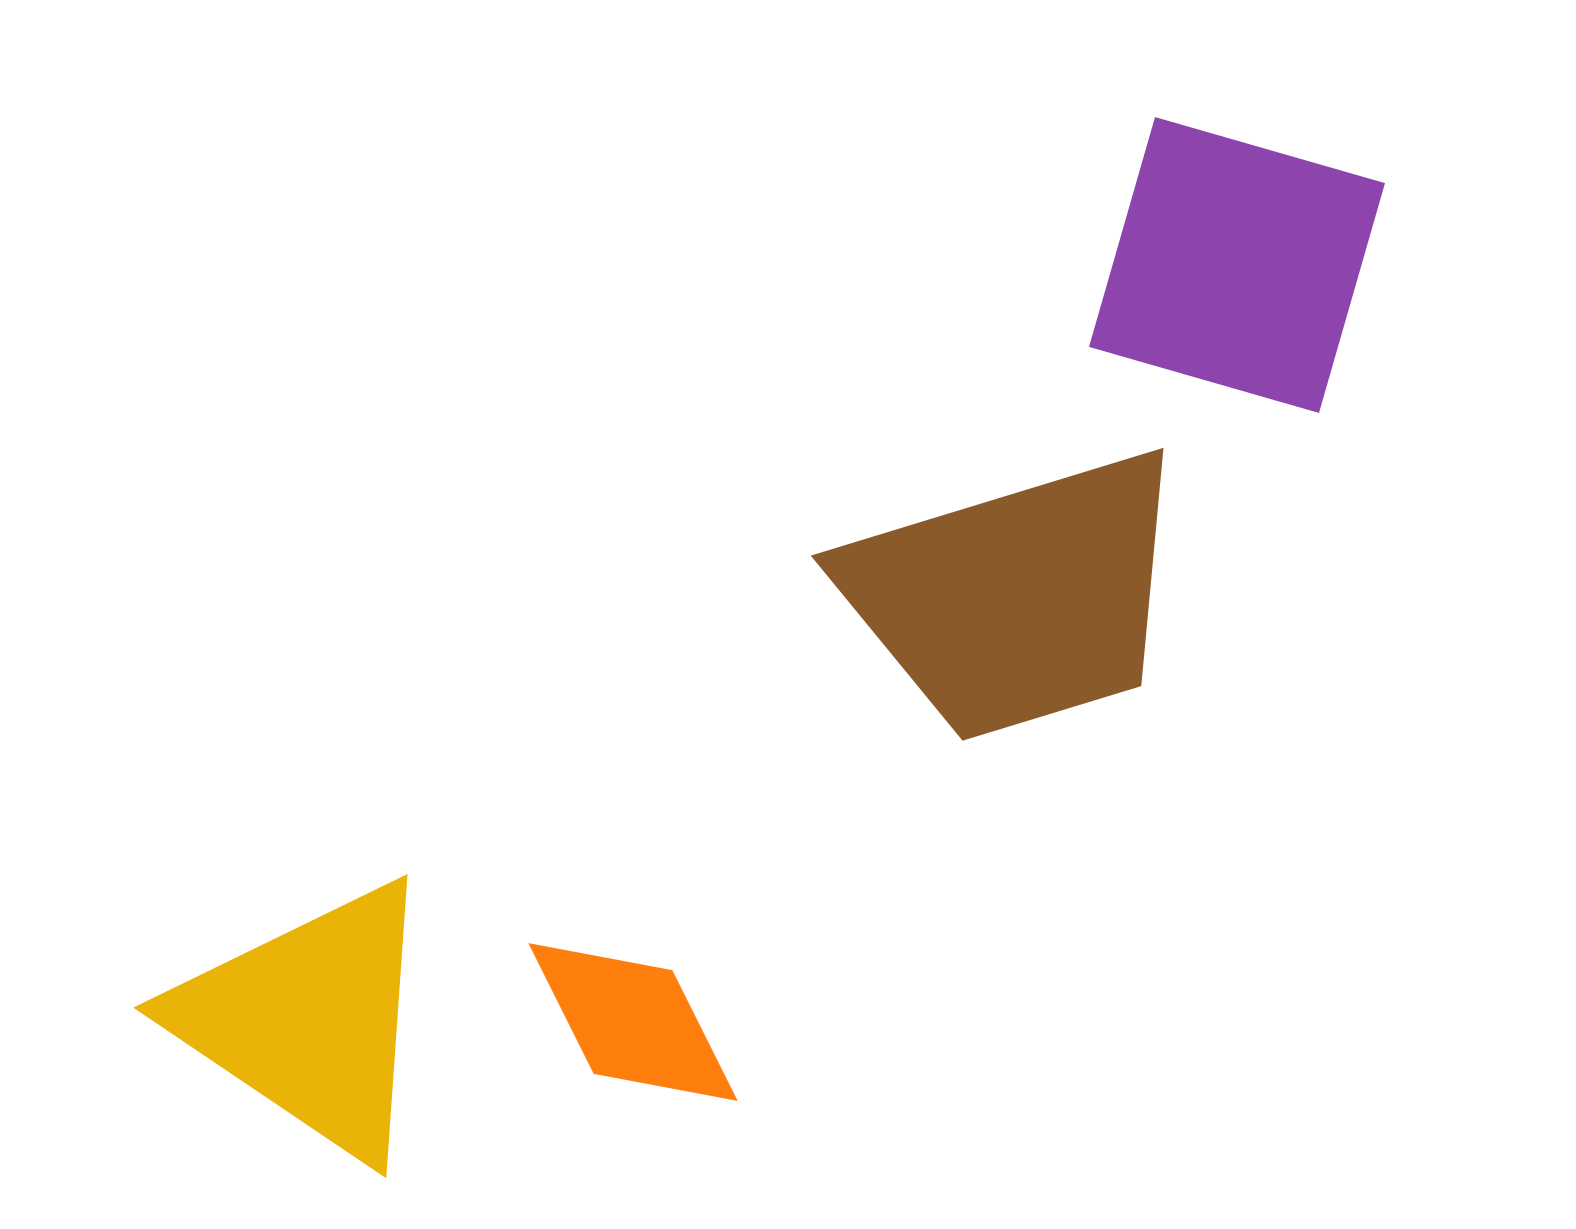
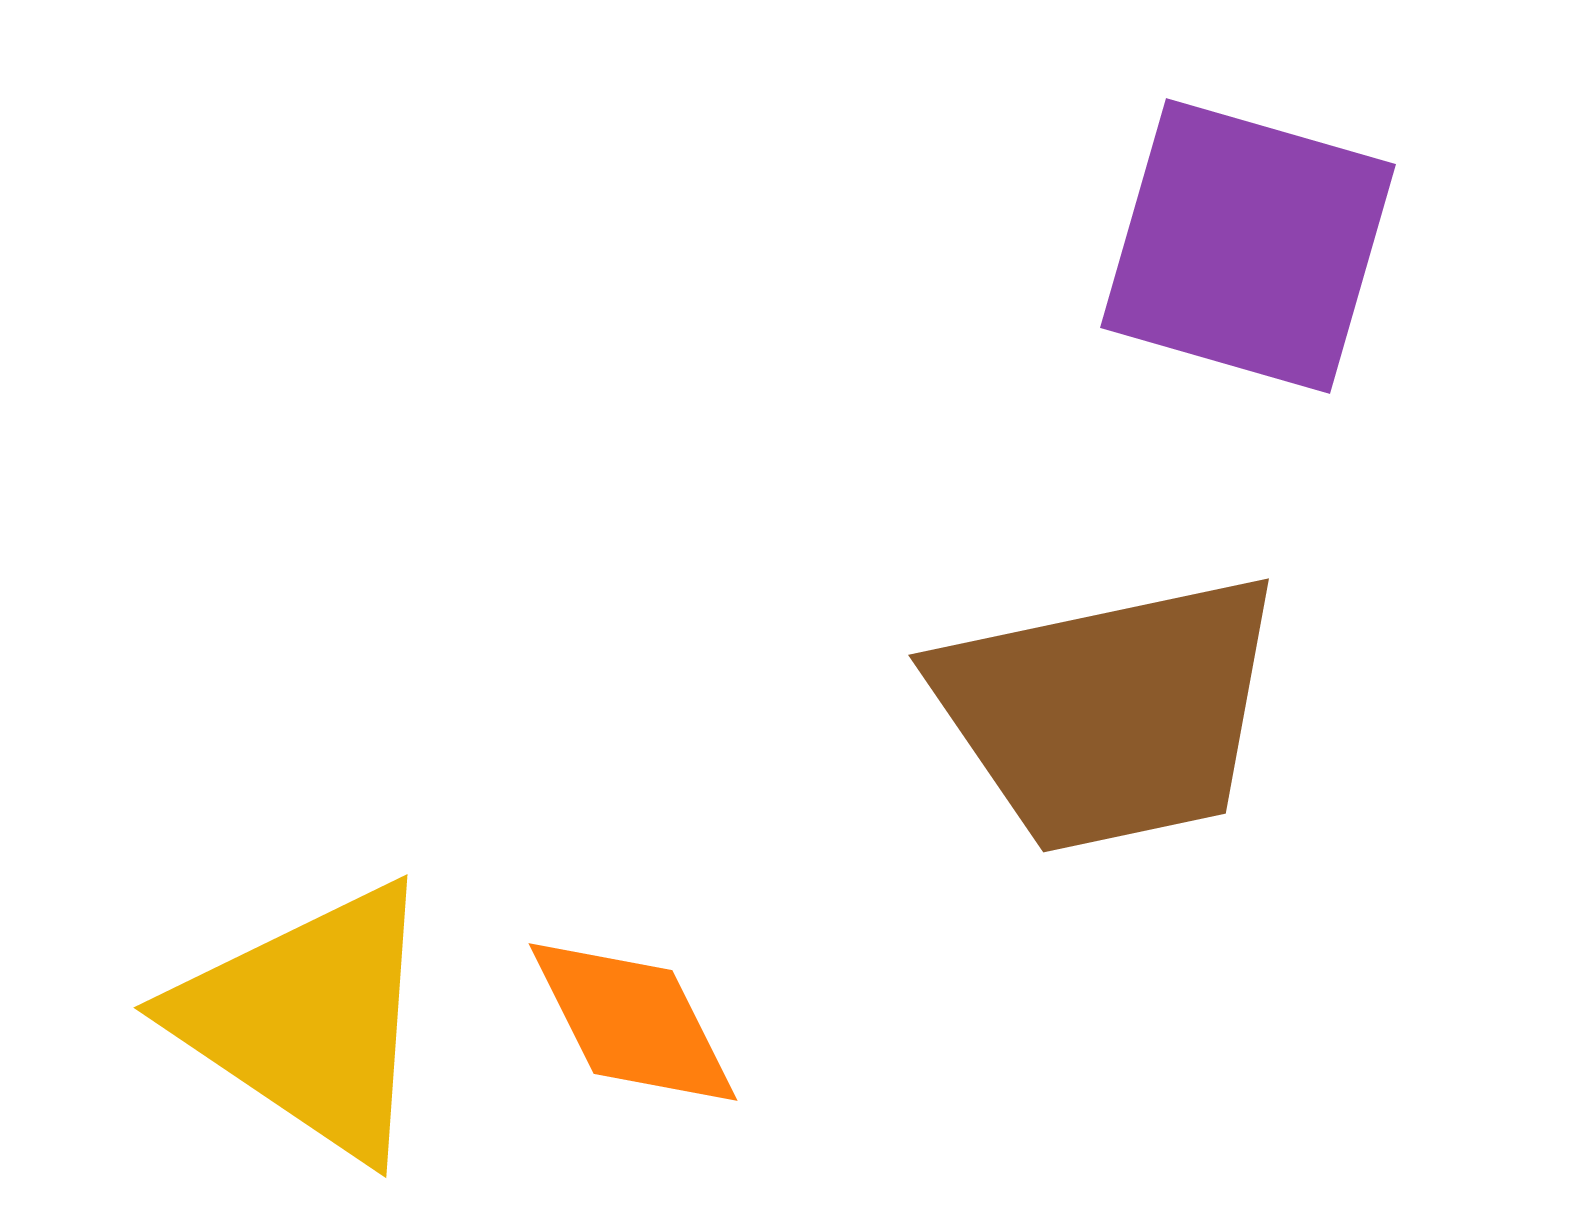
purple square: moved 11 px right, 19 px up
brown trapezoid: moved 93 px right, 117 px down; rotated 5 degrees clockwise
